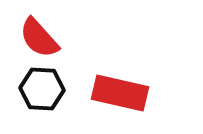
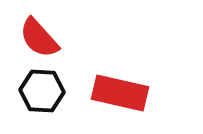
black hexagon: moved 2 px down
